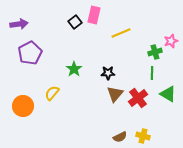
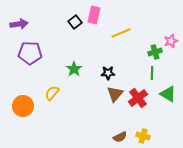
purple pentagon: rotated 30 degrees clockwise
